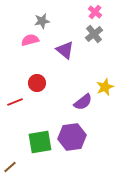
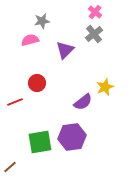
purple triangle: rotated 36 degrees clockwise
